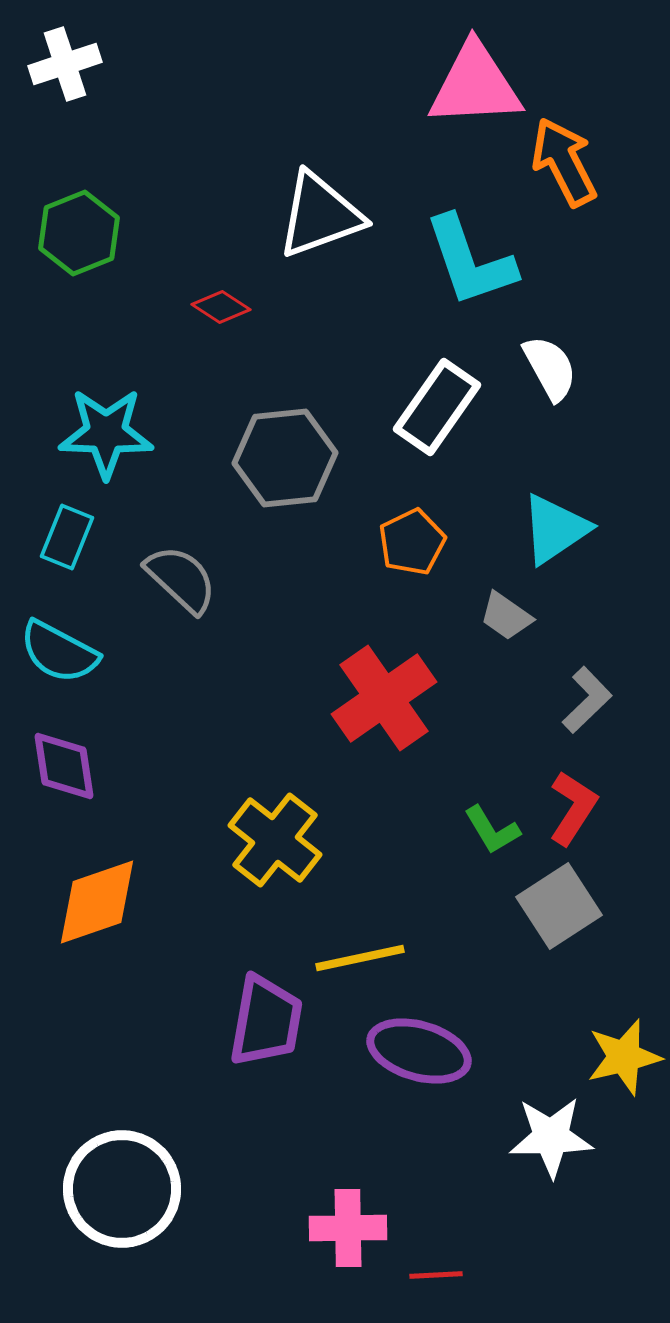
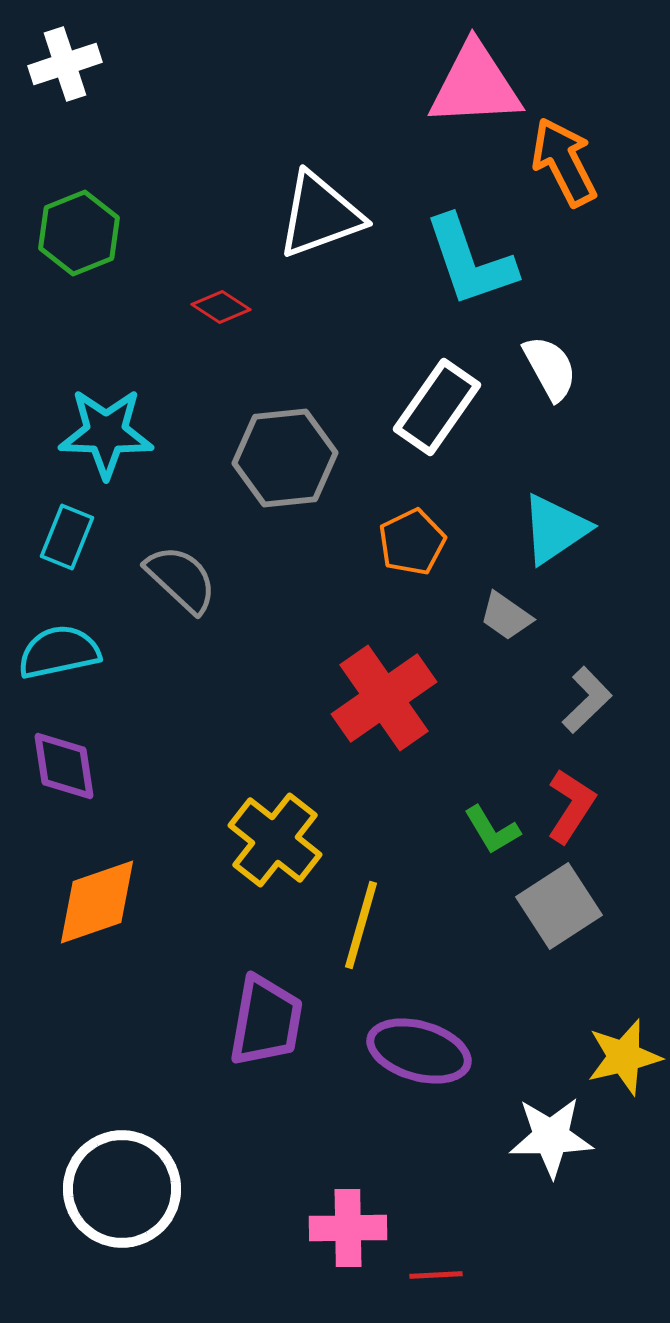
cyan semicircle: rotated 140 degrees clockwise
red L-shape: moved 2 px left, 2 px up
yellow line: moved 1 px right, 33 px up; rotated 62 degrees counterclockwise
